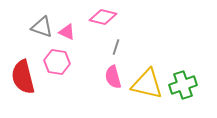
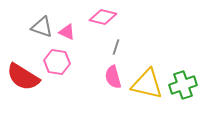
red semicircle: rotated 44 degrees counterclockwise
